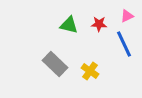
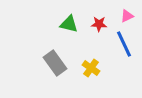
green triangle: moved 1 px up
gray rectangle: moved 1 px up; rotated 10 degrees clockwise
yellow cross: moved 1 px right, 3 px up
